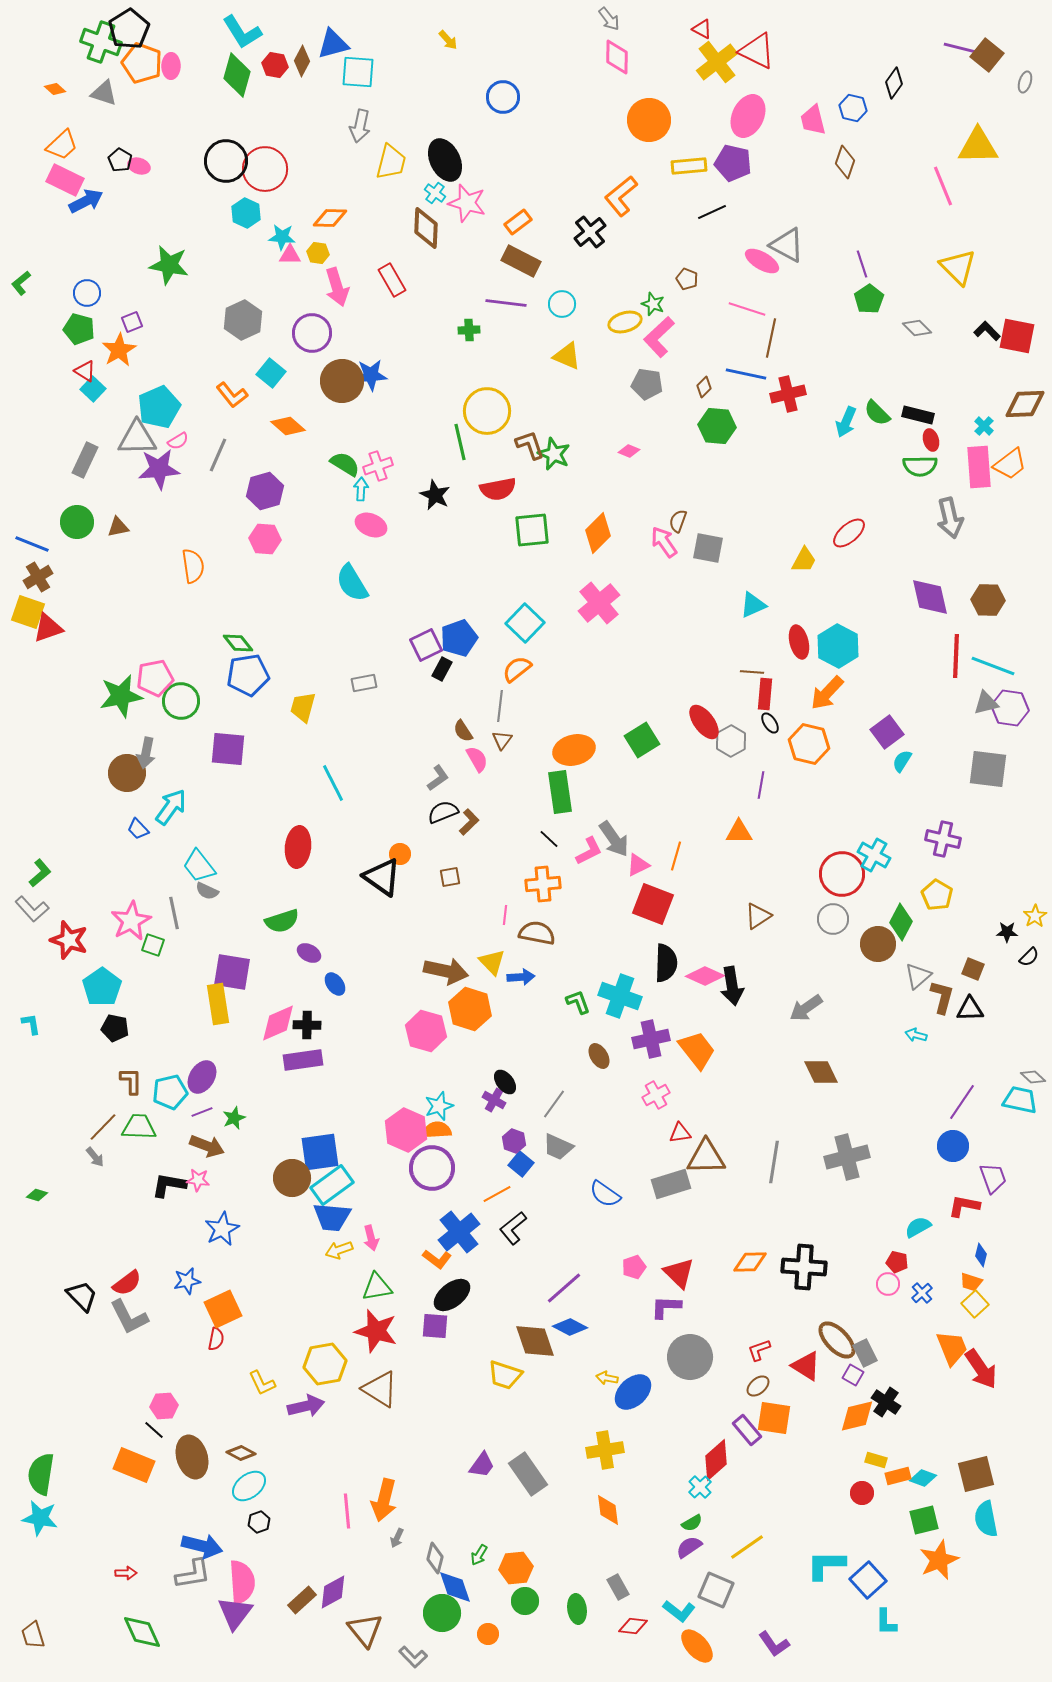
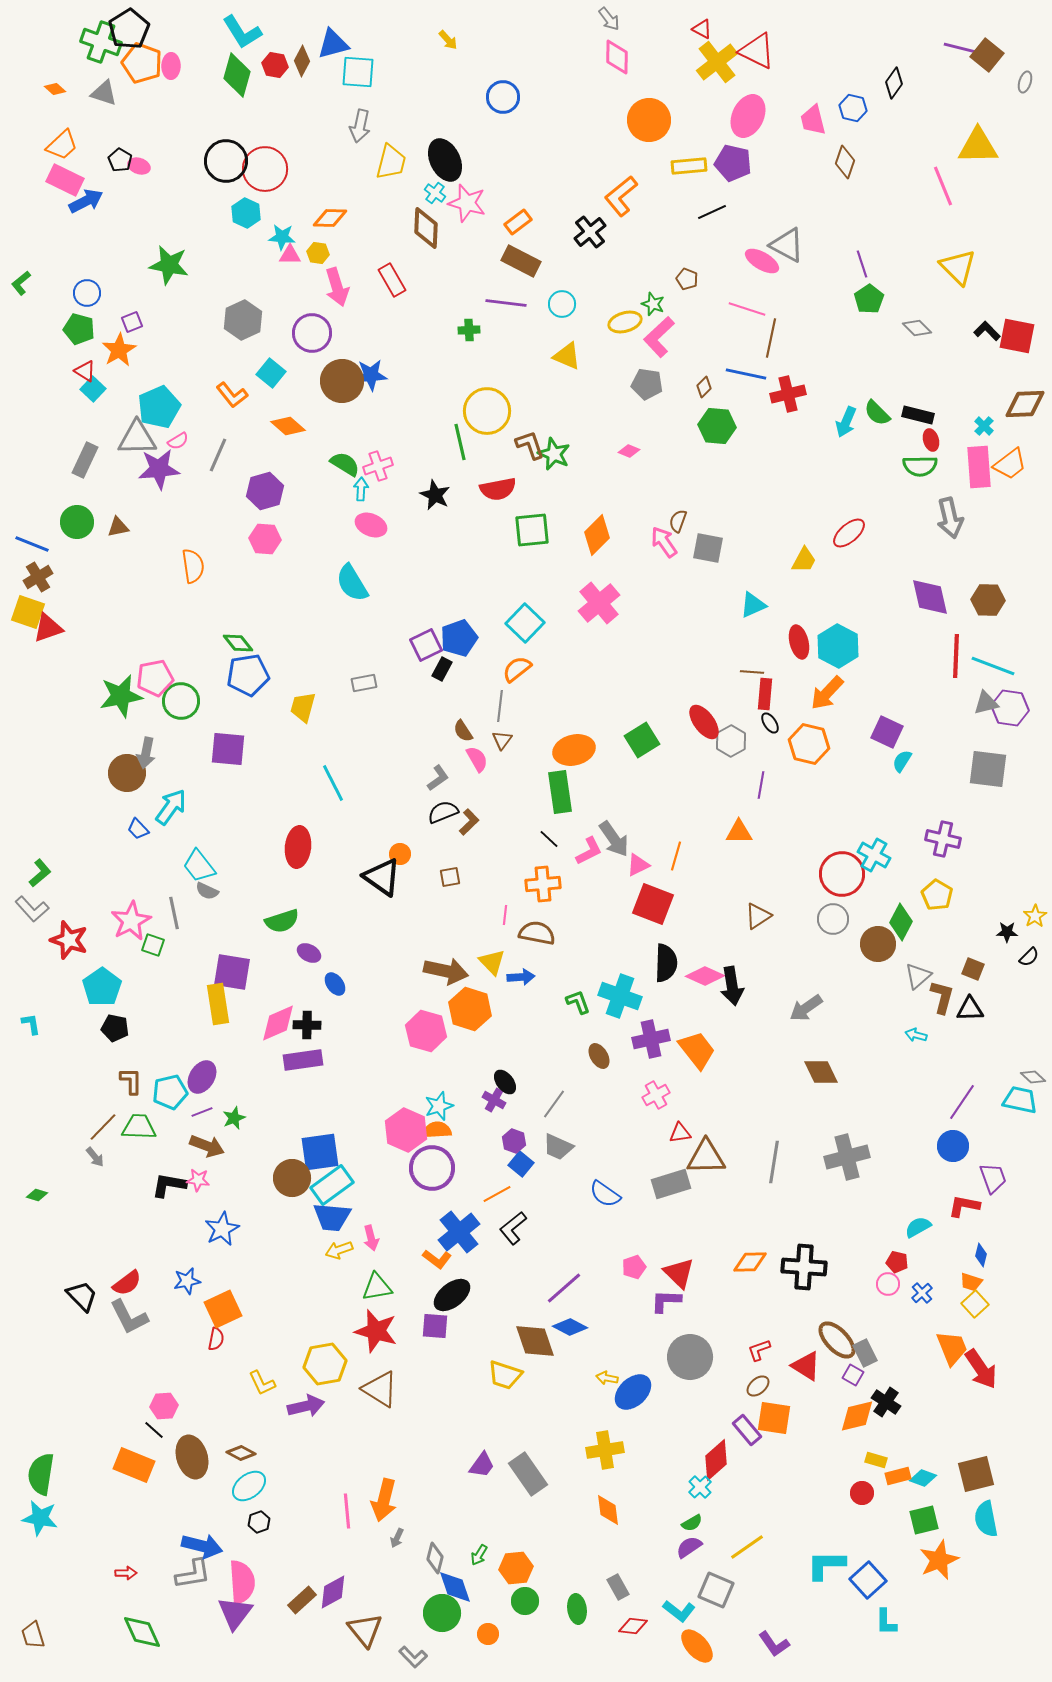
orange diamond at (598, 533): moved 1 px left, 2 px down
purple square at (887, 732): rotated 28 degrees counterclockwise
purple L-shape at (666, 1307): moved 6 px up
